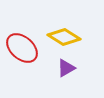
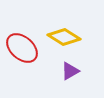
purple triangle: moved 4 px right, 3 px down
